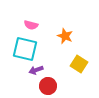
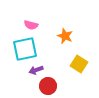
cyan square: rotated 25 degrees counterclockwise
